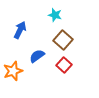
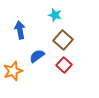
blue arrow: rotated 36 degrees counterclockwise
